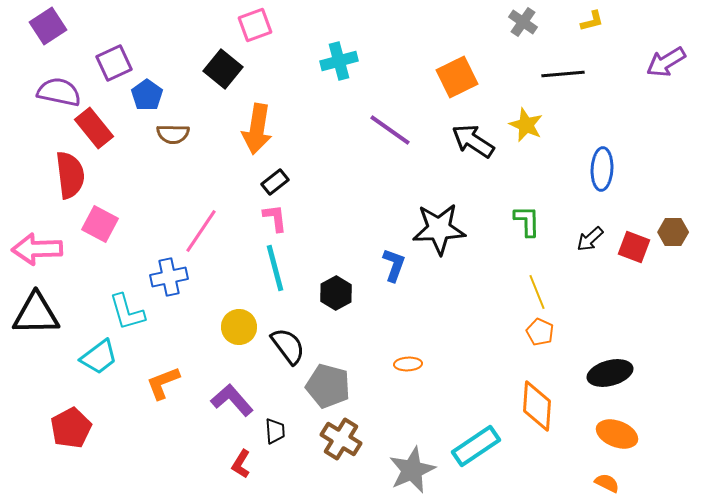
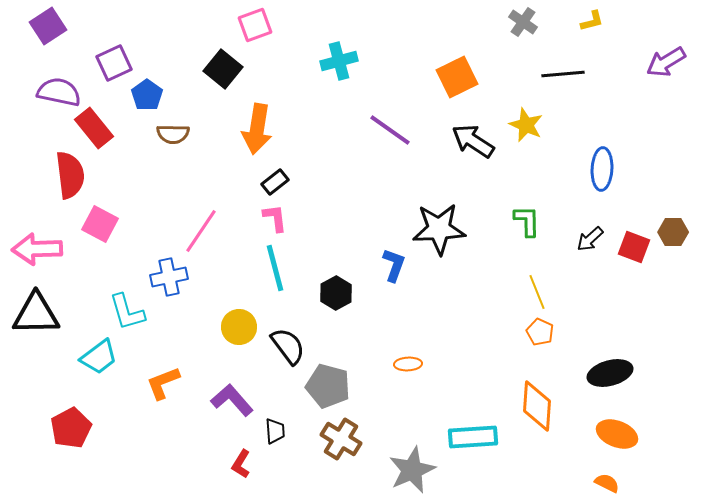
cyan rectangle at (476, 446): moved 3 px left, 9 px up; rotated 30 degrees clockwise
